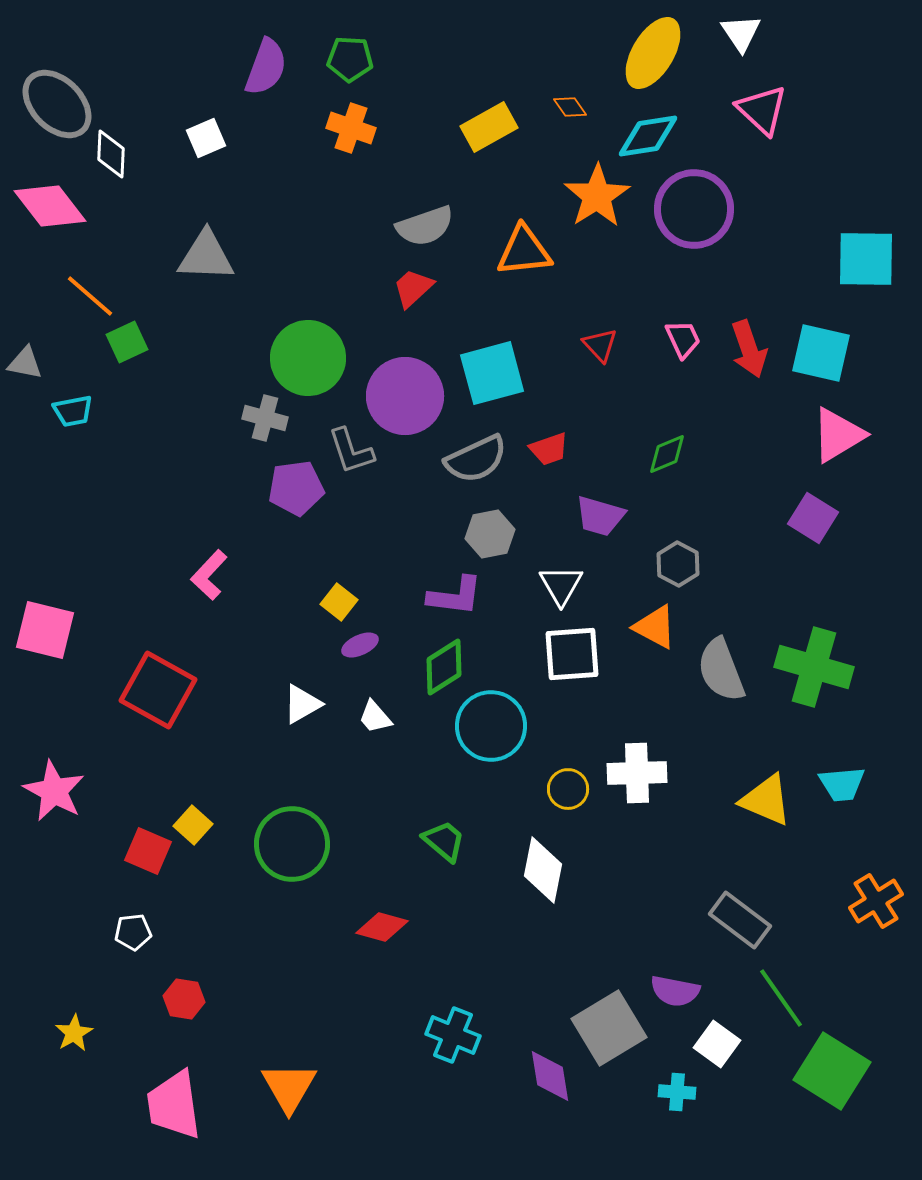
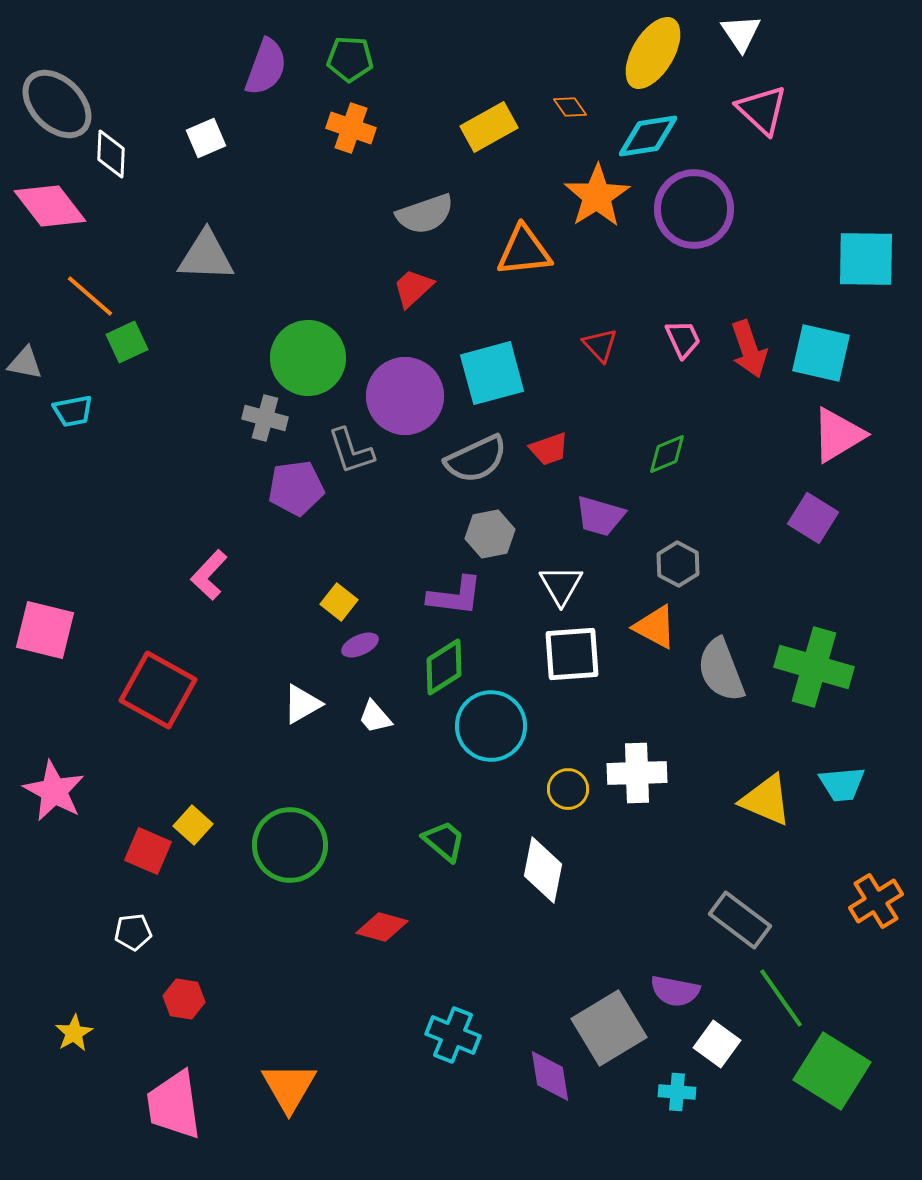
gray semicircle at (425, 226): moved 12 px up
green circle at (292, 844): moved 2 px left, 1 px down
